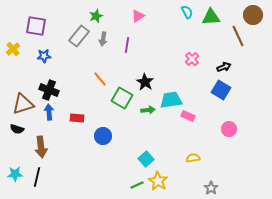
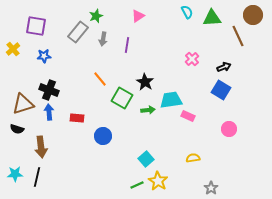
green triangle: moved 1 px right, 1 px down
gray rectangle: moved 1 px left, 4 px up
